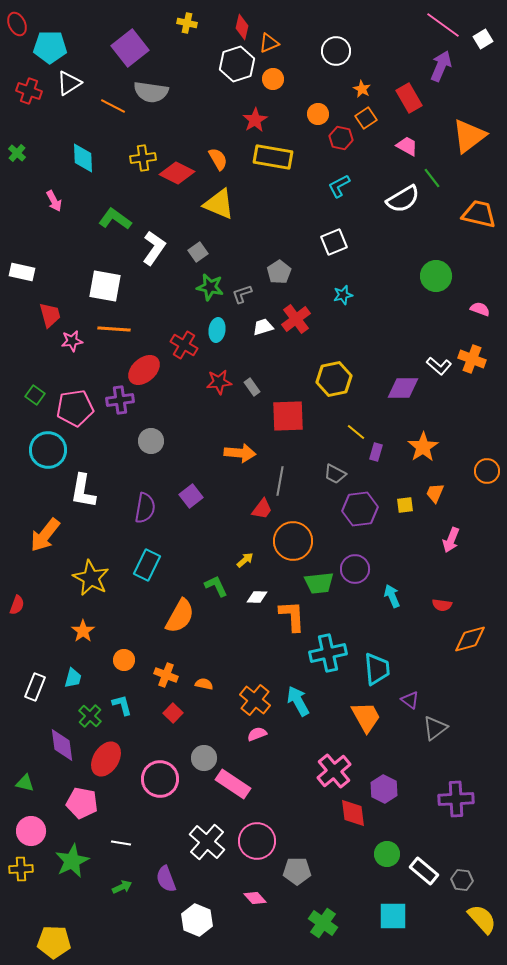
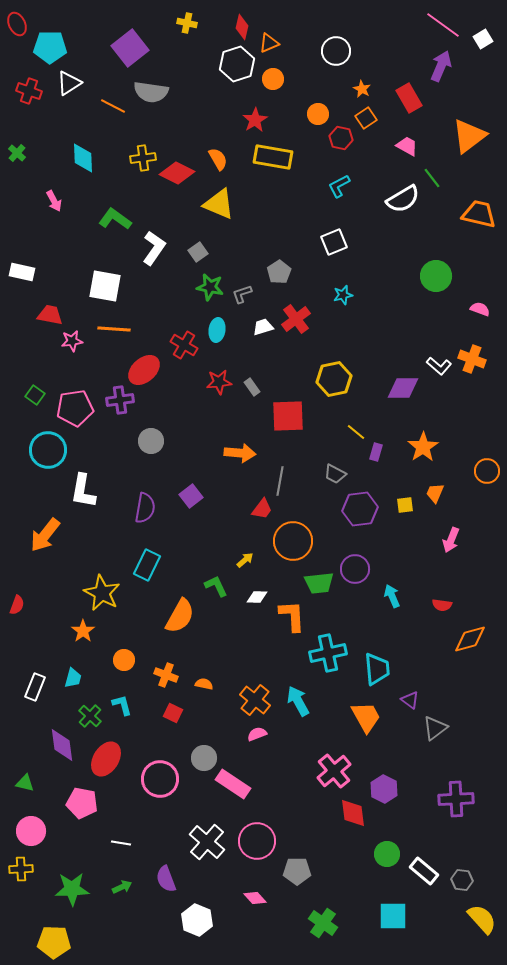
red trapezoid at (50, 315): rotated 64 degrees counterclockwise
yellow star at (91, 578): moved 11 px right, 15 px down
red square at (173, 713): rotated 18 degrees counterclockwise
green star at (72, 861): moved 28 px down; rotated 24 degrees clockwise
